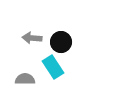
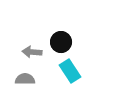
gray arrow: moved 14 px down
cyan rectangle: moved 17 px right, 4 px down
